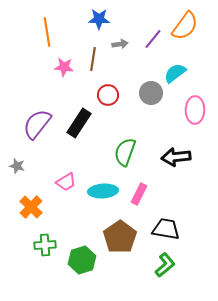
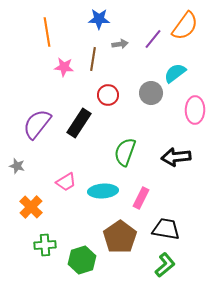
pink rectangle: moved 2 px right, 4 px down
